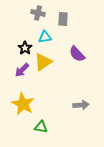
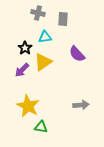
yellow star: moved 5 px right, 2 px down
